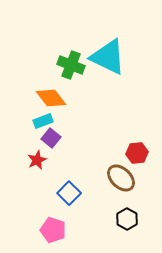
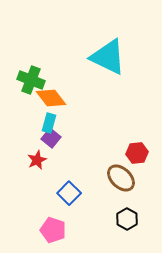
green cross: moved 40 px left, 15 px down
cyan rectangle: moved 6 px right, 2 px down; rotated 54 degrees counterclockwise
